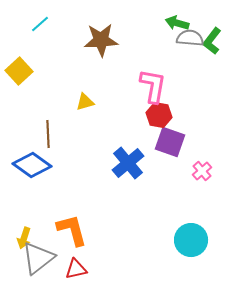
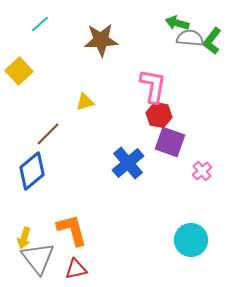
brown line: rotated 48 degrees clockwise
blue diamond: moved 6 px down; rotated 75 degrees counterclockwise
gray triangle: rotated 30 degrees counterclockwise
